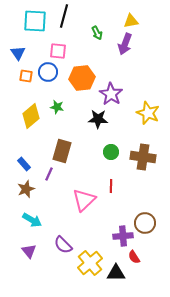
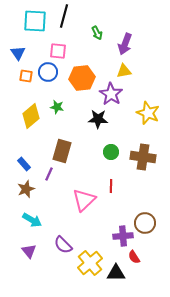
yellow triangle: moved 7 px left, 50 px down
